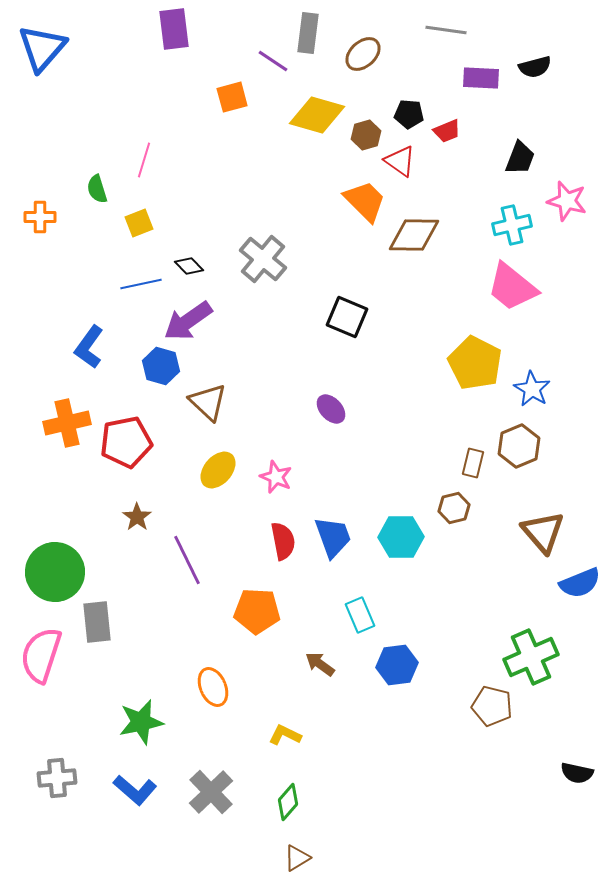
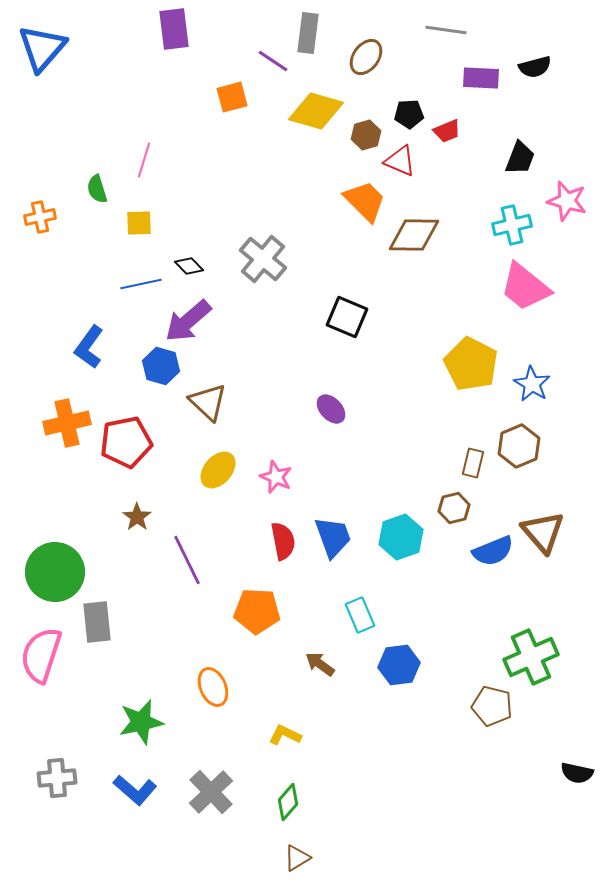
brown ellipse at (363, 54): moved 3 px right, 3 px down; rotated 12 degrees counterclockwise
black pentagon at (409, 114): rotated 8 degrees counterclockwise
yellow diamond at (317, 115): moved 1 px left, 4 px up
red triangle at (400, 161): rotated 12 degrees counterclockwise
orange cross at (40, 217): rotated 12 degrees counterclockwise
yellow square at (139, 223): rotated 20 degrees clockwise
pink trapezoid at (512, 287): moved 13 px right
purple arrow at (188, 321): rotated 6 degrees counterclockwise
yellow pentagon at (475, 363): moved 4 px left, 1 px down
blue star at (532, 389): moved 5 px up
cyan hexagon at (401, 537): rotated 18 degrees counterclockwise
blue semicircle at (580, 583): moved 87 px left, 32 px up
blue hexagon at (397, 665): moved 2 px right
